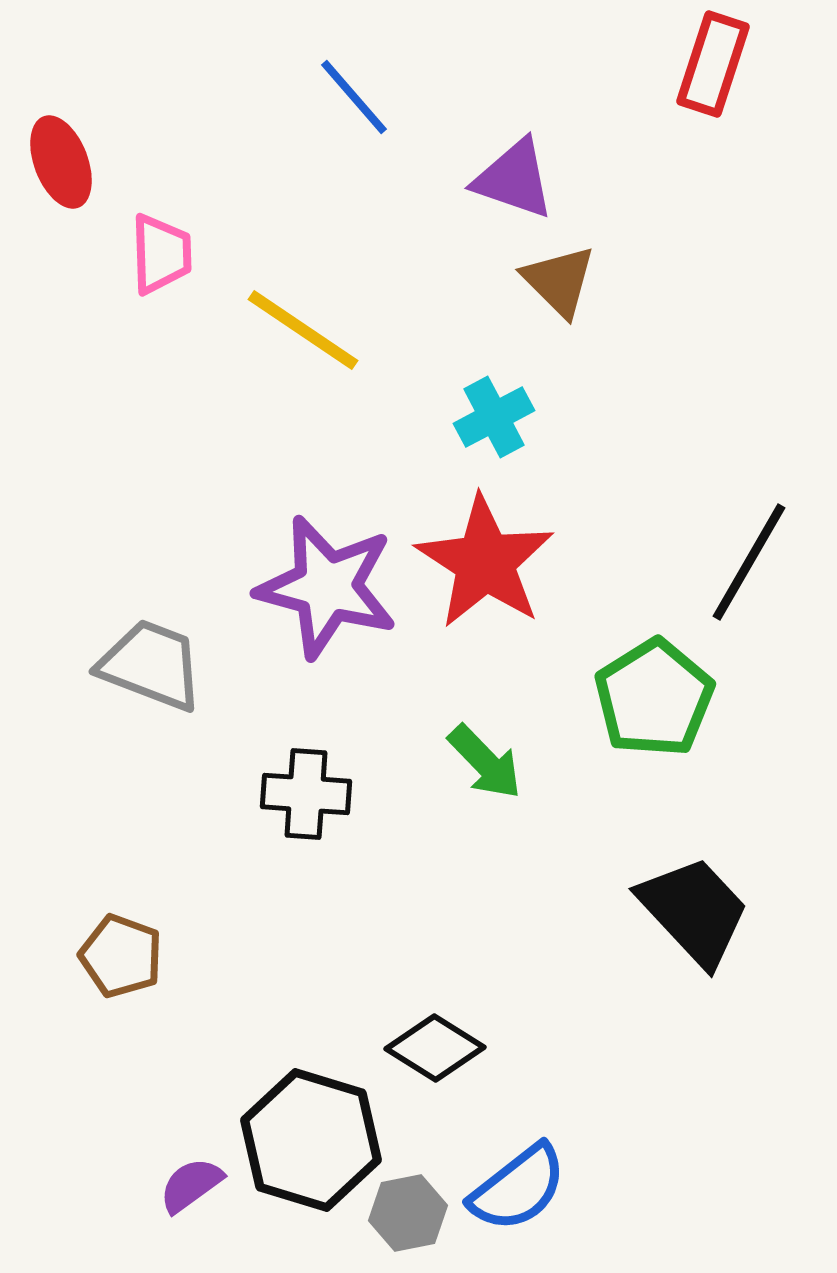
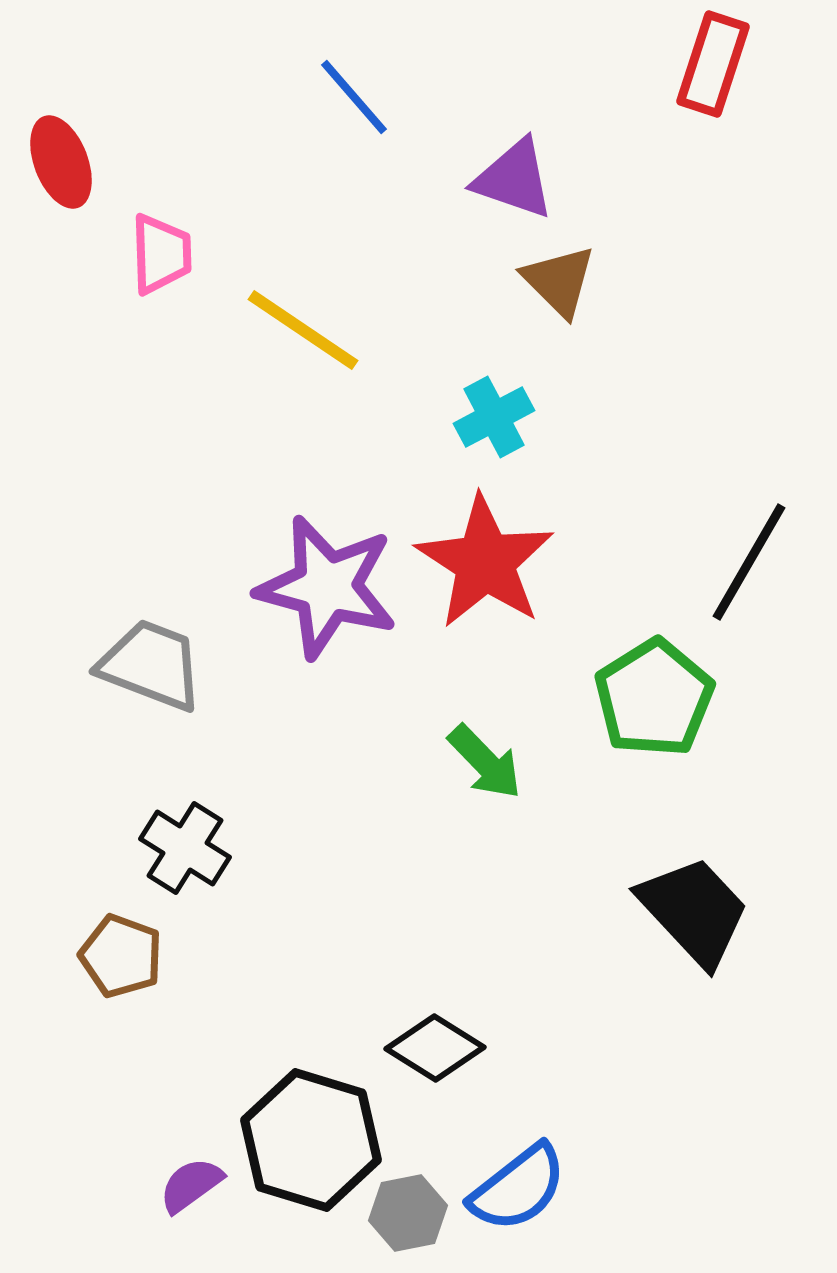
black cross: moved 121 px left, 54 px down; rotated 28 degrees clockwise
